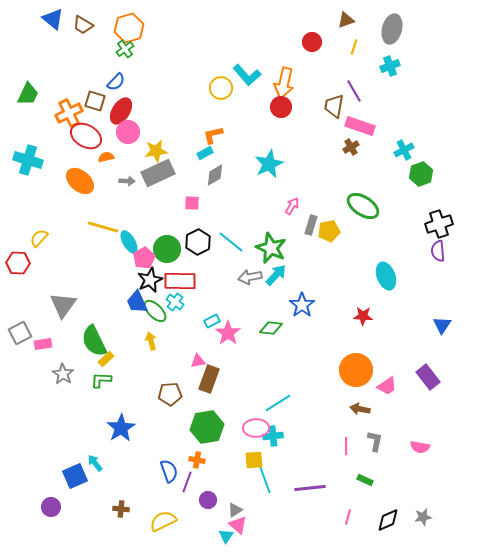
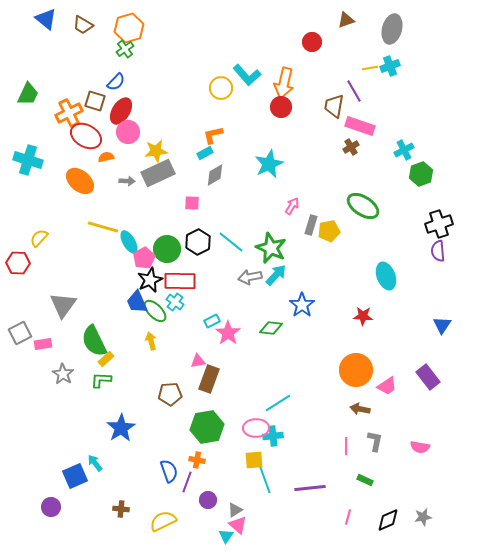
blue triangle at (53, 19): moved 7 px left
yellow line at (354, 47): moved 16 px right, 21 px down; rotated 63 degrees clockwise
